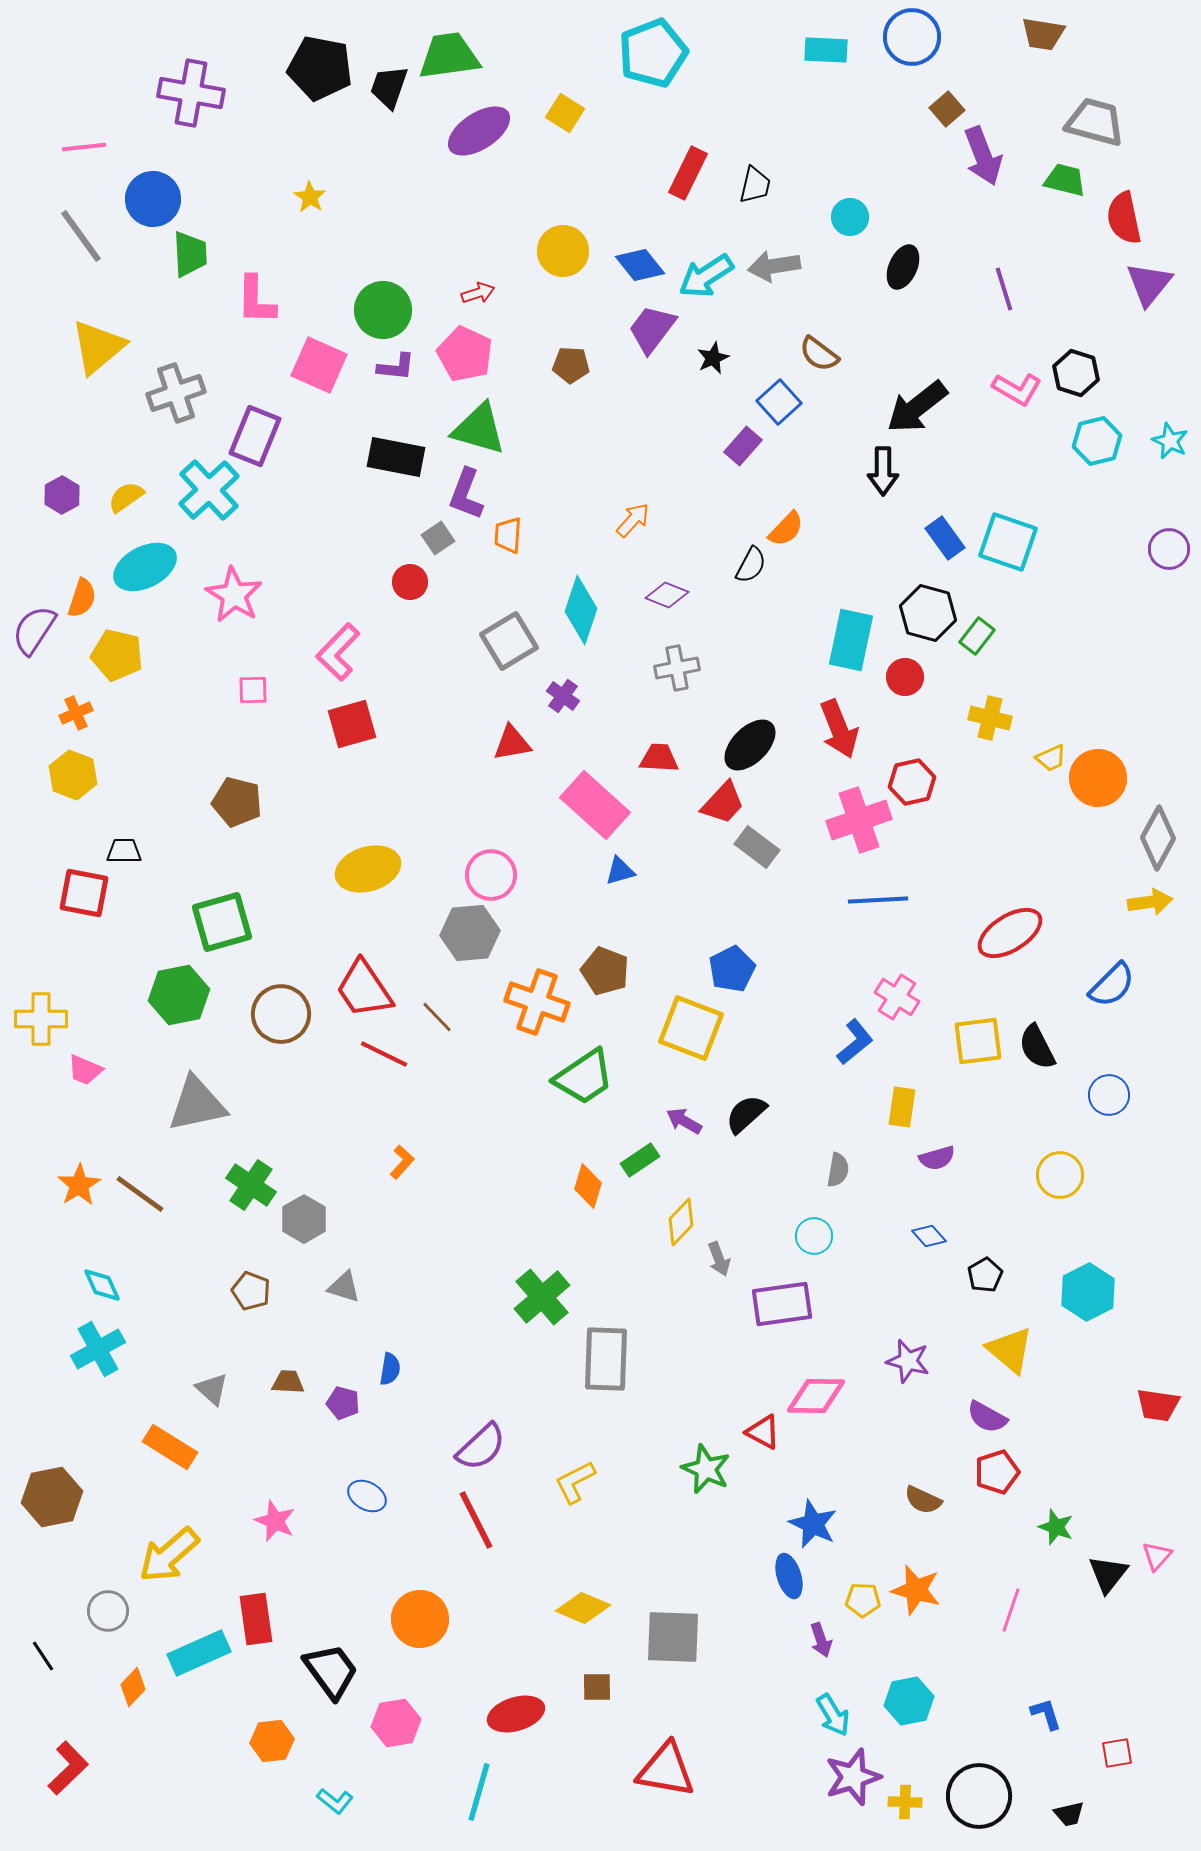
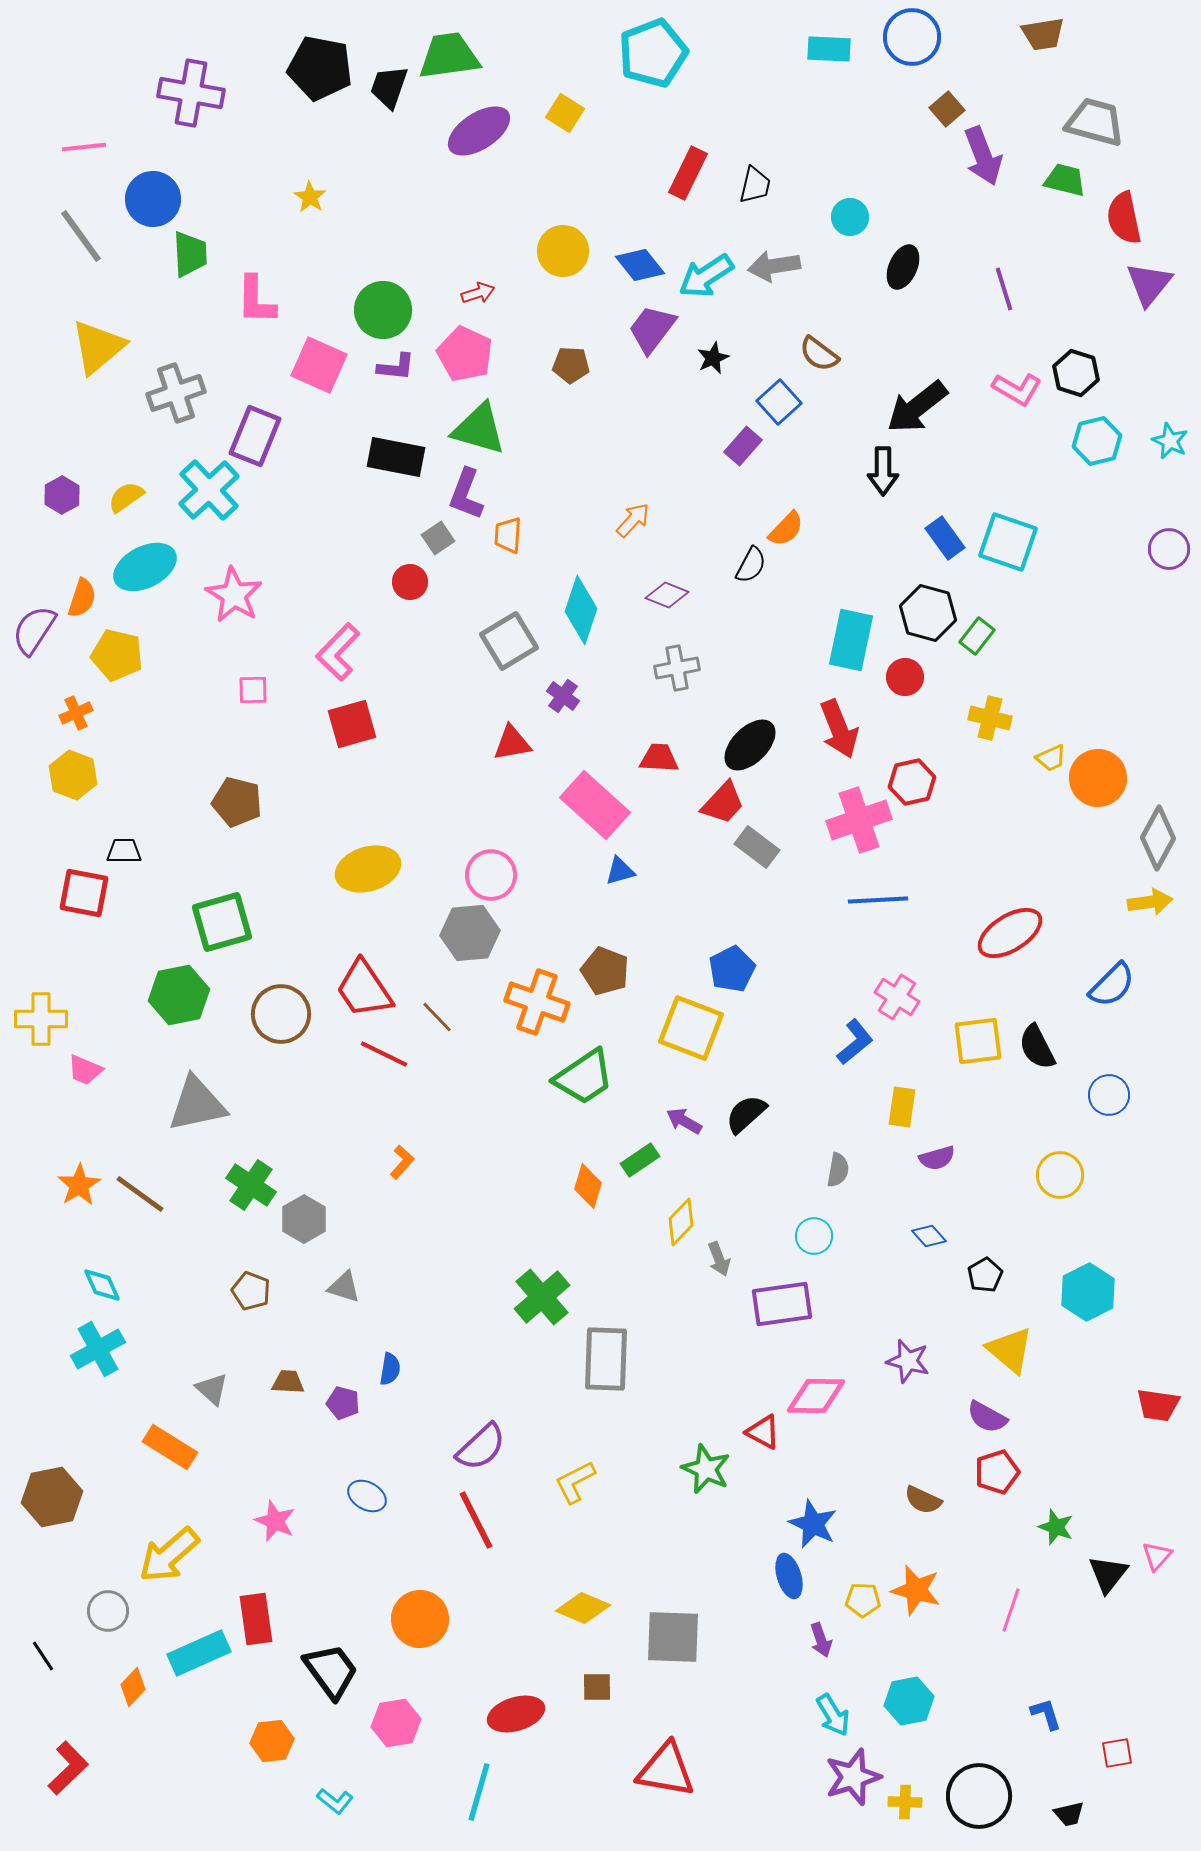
brown trapezoid at (1043, 34): rotated 18 degrees counterclockwise
cyan rectangle at (826, 50): moved 3 px right, 1 px up
